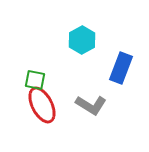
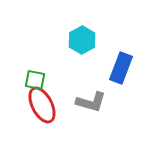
gray L-shape: moved 3 px up; rotated 16 degrees counterclockwise
